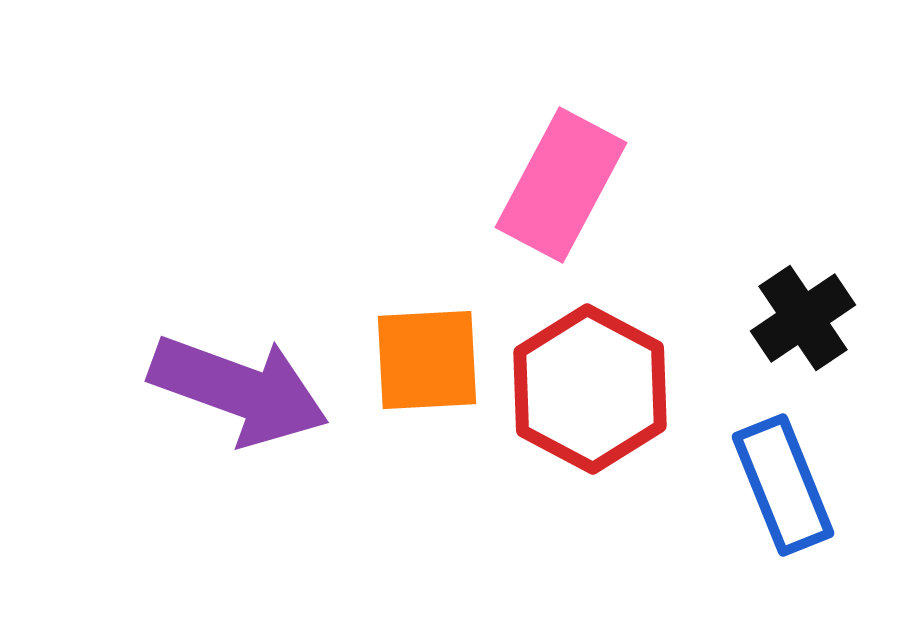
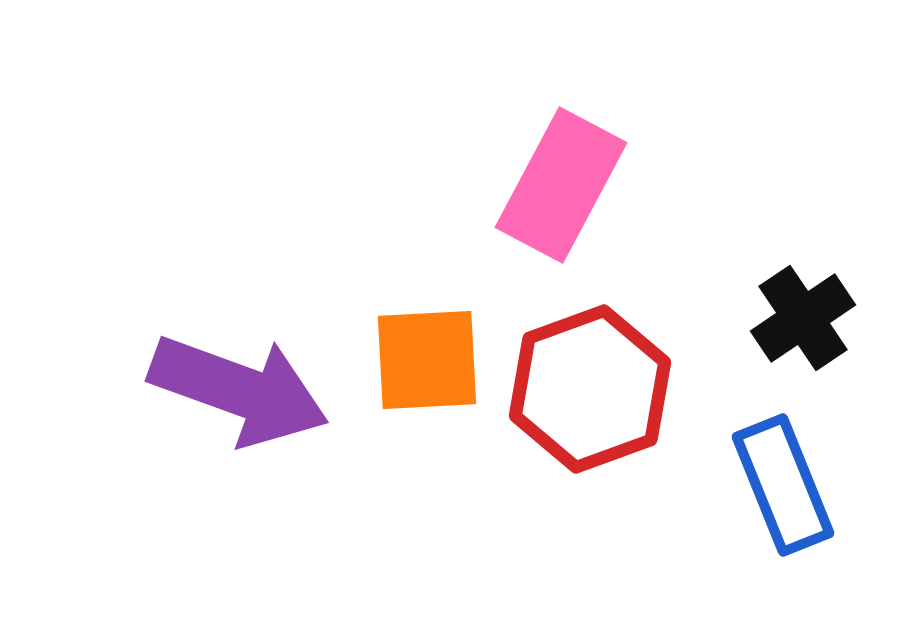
red hexagon: rotated 12 degrees clockwise
